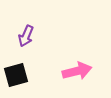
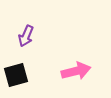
pink arrow: moved 1 px left
